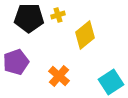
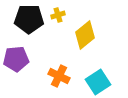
black pentagon: moved 1 px down
purple pentagon: moved 3 px up; rotated 15 degrees clockwise
orange cross: rotated 15 degrees counterclockwise
cyan square: moved 13 px left
